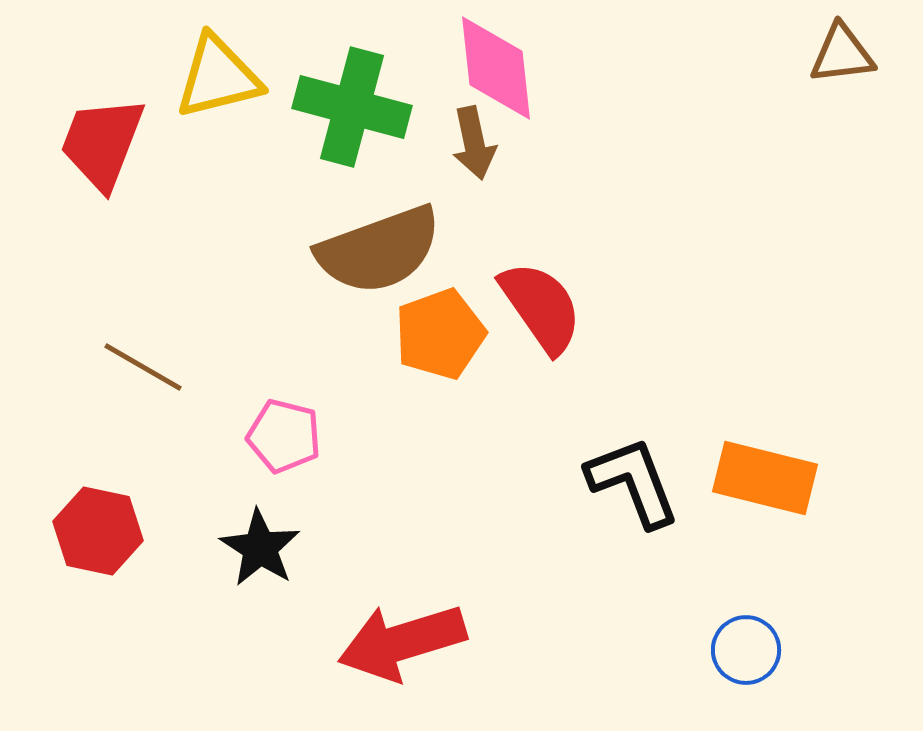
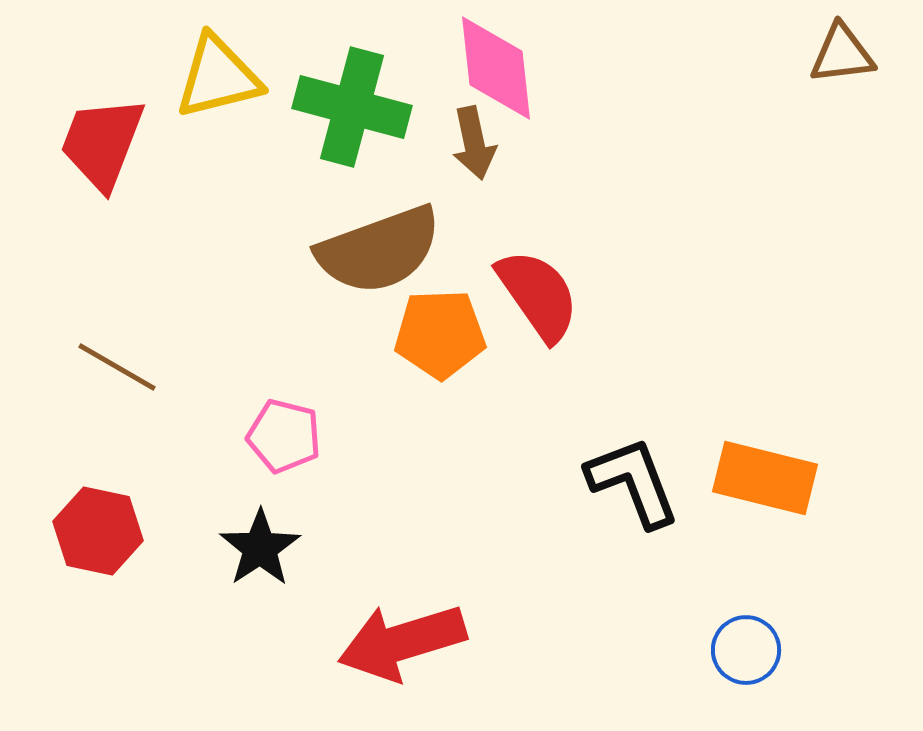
red semicircle: moved 3 px left, 12 px up
orange pentagon: rotated 18 degrees clockwise
brown line: moved 26 px left
black star: rotated 6 degrees clockwise
